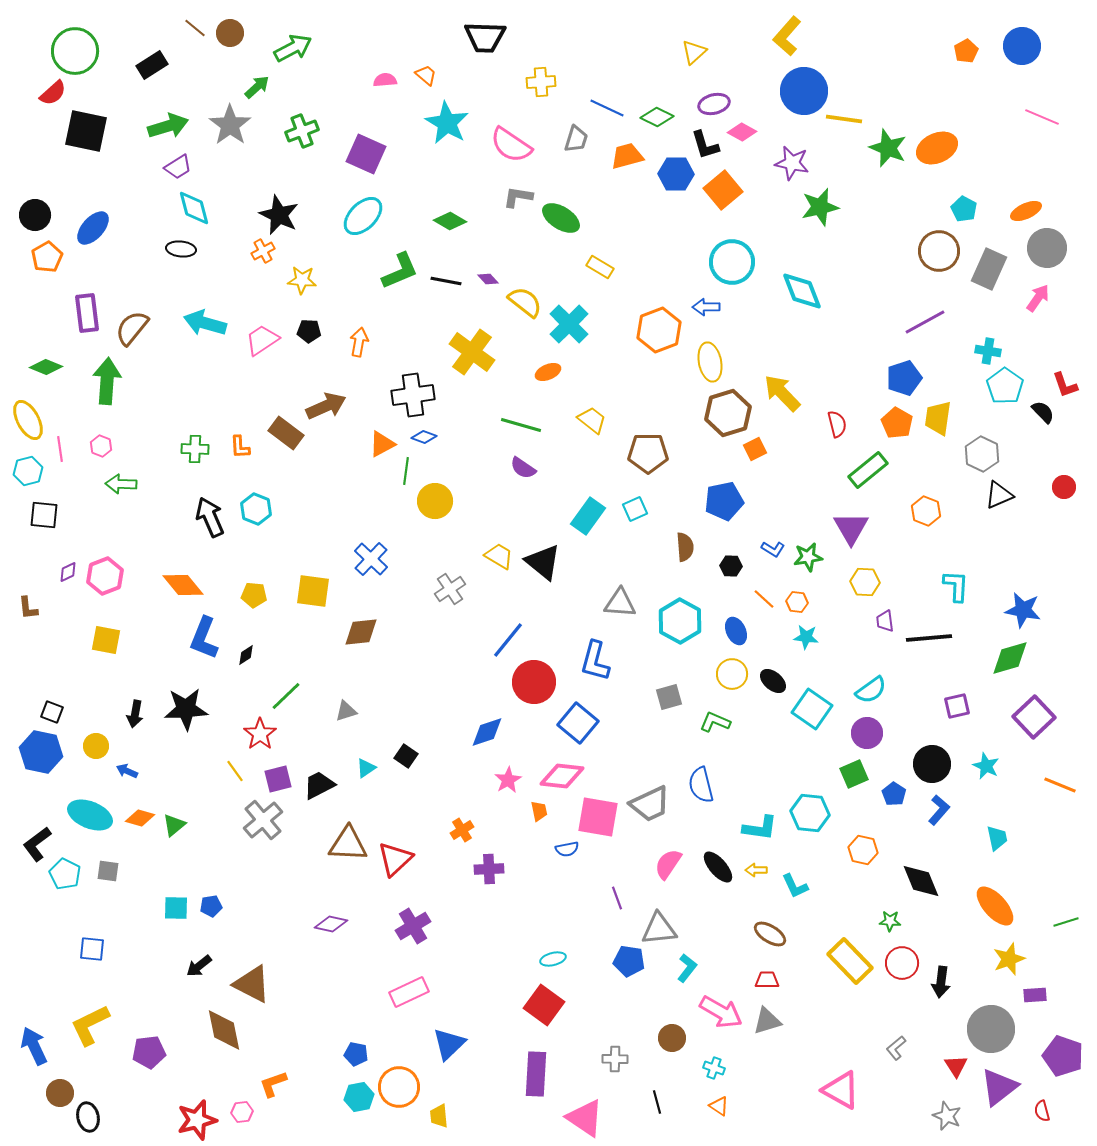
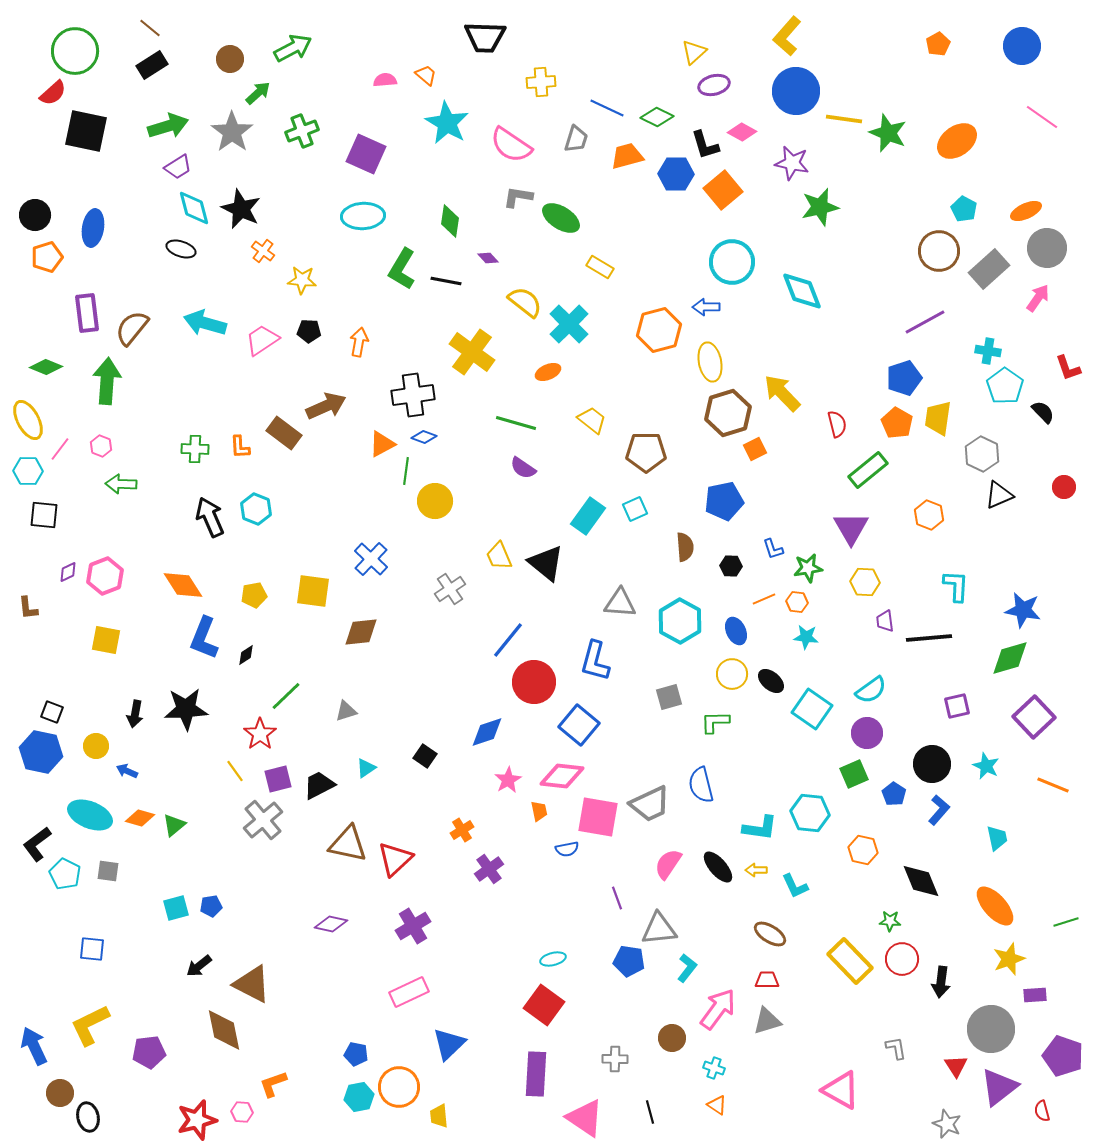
brown line at (195, 28): moved 45 px left
brown circle at (230, 33): moved 26 px down
orange pentagon at (966, 51): moved 28 px left, 7 px up
green arrow at (257, 87): moved 1 px right, 6 px down
blue circle at (804, 91): moved 8 px left
purple ellipse at (714, 104): moved 19 px up
pink line at (1042, 117): rotated 12 degrees clockwise
gray star at (230, 125): moved 2 px right, 7 px down
green star at (888, 148): moved 15 px up
orange ellipse at (937, 148): moved 20 px right, 7 px up; rotated 12 degrees counterclockwise
black star at (279, 215): moved 38 px left, 6 px up
cyan ellipse at (363, 216): rotated 42 degrees clockwise
green diamond at (450, 221): rotated 68 degrees clockwise
blue ellipse at (93, 228): rotated 33 degrees counterclockwise
black ellipse at (181, 249): rotated 12 degrees clockwise
orange cross at (263, 251): rotated 25 degrees counterclockwise
orange pentagon at (47, 257): rotated 12 degrees clockwise
gray rectangle at (989, 269): rotated 24 degrees clockwise
green L-shape at (400, 271): moved 2 px right, 2 px up; rotated 144 degrees clockwise
purple diamond at (488, 279): moved 21 px up
orange hexagon at (659, 330): rotated 6 degrees clockwise
red L-shape at (1065, 385): moved 3 px right, 17 px up
green line at (521, 425): moved 5 px left, 2 px up
brown rectangle at (286, 433): moved 2 px left
pink line at (60, 449): rotated 45 degrees clockwise
brown pentagon at (648, 453): moved 2 px left, 1 px up
cyan hexagon at (28, 471): rotated 16 degrees clockwise
orange hexagon at (926, 511): moved 3 px right, 4 px down
blue L-shape at (773, 549): rotated 40 degrees clockwise
yellow trapezoid at (499, 556): rotated 144 degrees counterclockwise
green star at (808, 557): moved 11 px down
black triangle at (543, 562): moved 3 px right, 1 px down
orange diamond at (183, 585): rotated 6 degrees clockwise
yellow pentagon at (254, 595): rotated 15 degrees counterclockwise
orange line at (764, 599): rotated 65 degrees counterclockwise
black ellipse at (773, 681): moved 2 px left
green L-shape at (715, 722): rotated 24 degrees counterclockwise
blue square at (578, 723): moved 1 px right, 2 px down
black square at (406, 756): moved 19 px right
orange line at (1060, 785): moved 7 px left
brown triangle at (348, 844): rotated 9 degrees clockwise
purple cross at (489, 869): rotated 32 degrees counterclockwise
cyan square at (176, 908): rotated 16 degrees counterclockwise
red circle at (902, 963): moved 4 px up
pink arrow at (721, 1012): moved 3 px left, 3 px up; rotated 84 degrees counterclockwise
gray L-shape at (896, 1048): rotated 120 degrees clockwise
black line at (657, 1102): moved 7 px left, 10 px down
orange triangle at (719, 1106): moved 2 px left, 1 px up
pink hexagon at (242, 1112): rotated 10 degrees clockwise
gray star at (947, 1116): moved 8 px down
